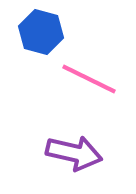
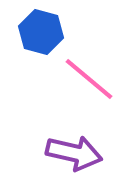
pink line: rotated 14 degrees clockwise
